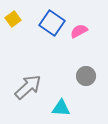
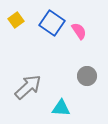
yellow square: moved 3 px right, 1 px down
pink semicircle: rotated 84 degrees clockwise
gray circle: moved 1 px right
